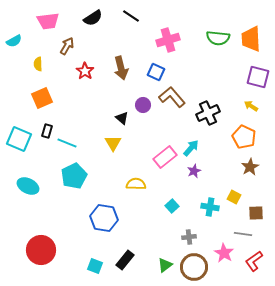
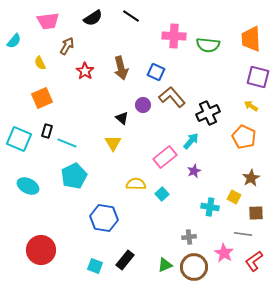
green semicircle at (218, 38): moved 10 px left, 7 px down
pink cross at (168, 40): moved 6 px right, 4 px up; rotated 20 degrees clockwise
cyan semicircle at (14, 41): rotated 21 degrees counterclockwise
yellow semicircle at (38, 64): moved 2 px right, 1 px up; rotated 24 degrees counterclockwise
cyan arrow at (191, 148): moved 7 px up
brown star at (250, 167): moved 1 px right, 11 px down
cyan square at (172, 206): moved 10 px left, 12 px up
green triangle at (165, 265): rotated 14 degrees clockwise
